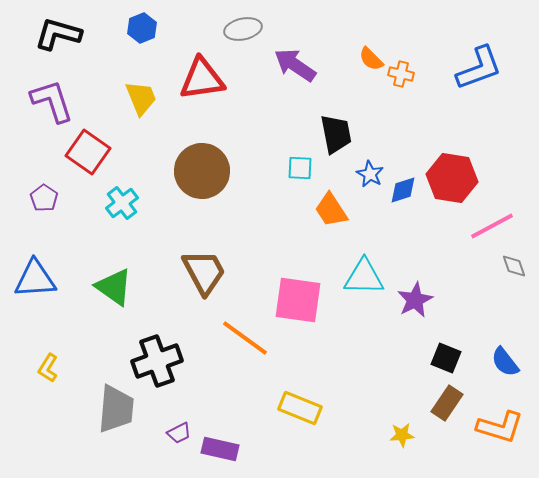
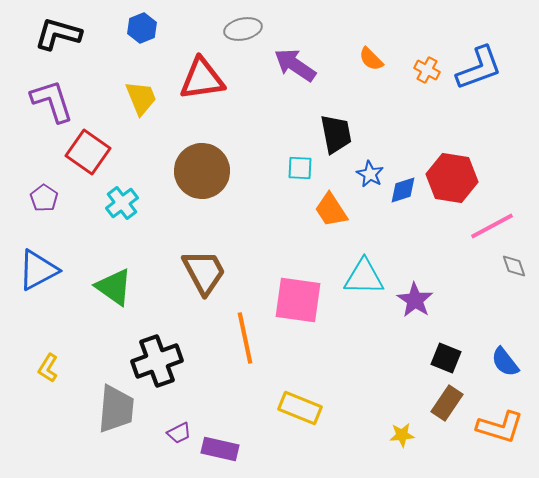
orange cross: moved 26 px right, 4 px up; rotated 15 degrees clockwise
blue triangle: moved 3 px right, 9 px up; rotated 24 degrees counterclockwise
purple star: rotated 12 degrees counterclockwise
orange line: rotated 42 degrees clockwise
